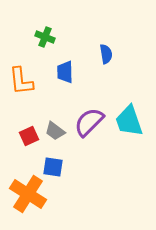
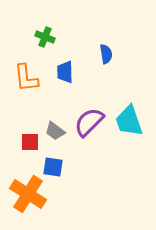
orange L-shape: moved 5 px right, 3 px up
red square: moved 1 px right, 6 px down; rotated 24 degrees clockwise
